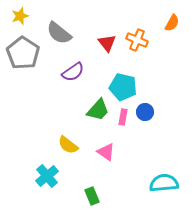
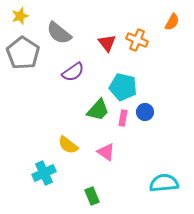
orange semicircle: moved 1 px up
pink rectangle: moved 1 px down
cyan cross: moved 3 px left, 3 px up; rotated 15 degrees clockwise
